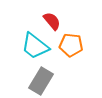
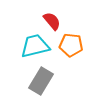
cyan trapezoid: rotated 128 degrees clockwise
